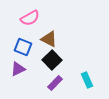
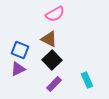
pink semicircle: moved 25 px right, 4 px up
blue square: moved 3 px left, 3 px down
purple rectangle: moved 1 px left, 1 px down
